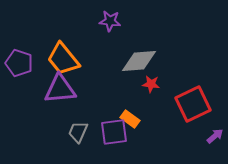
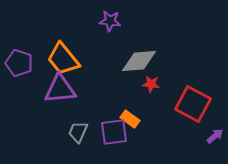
red square: rotated 36 degrees counterclockwise
